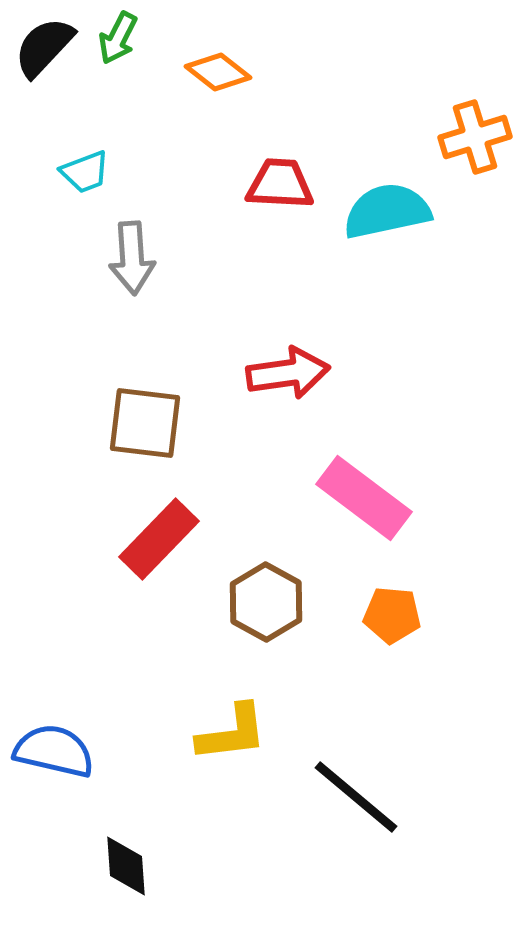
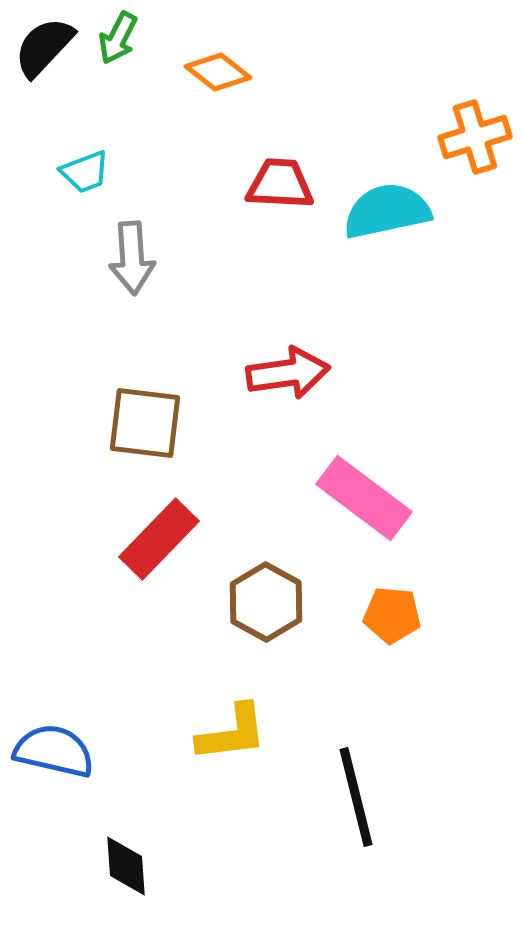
black line: rotated 36 degrees clockwise
